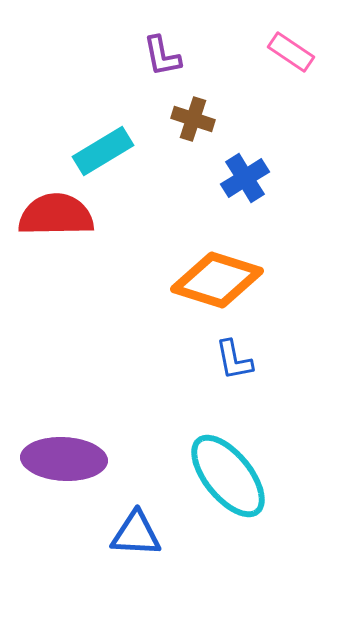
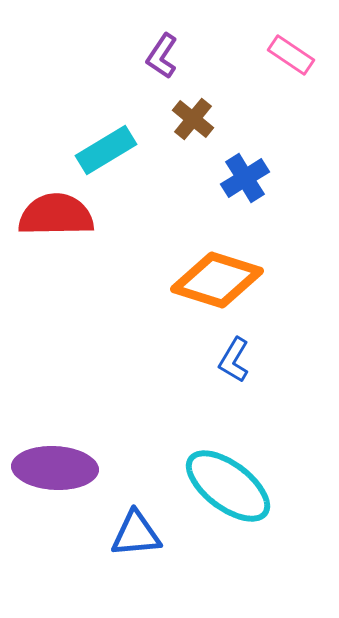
pink rectangle: moved 3 px down
purple L-shape: rotated 45 degrees clockwise
brown cross: rotated 21 degrees clockwise
cyan rectangle: moved 3 px right, 1 px up
blue L-shape: rotated 42 degrees clockwise
purple ellipse: moved 9 px left, 9 px down
cyan ellipse: moved 10 px down; rotated 14 degrees counterclockwise
blue triangle: rotated 8 degrees counterclockwise
